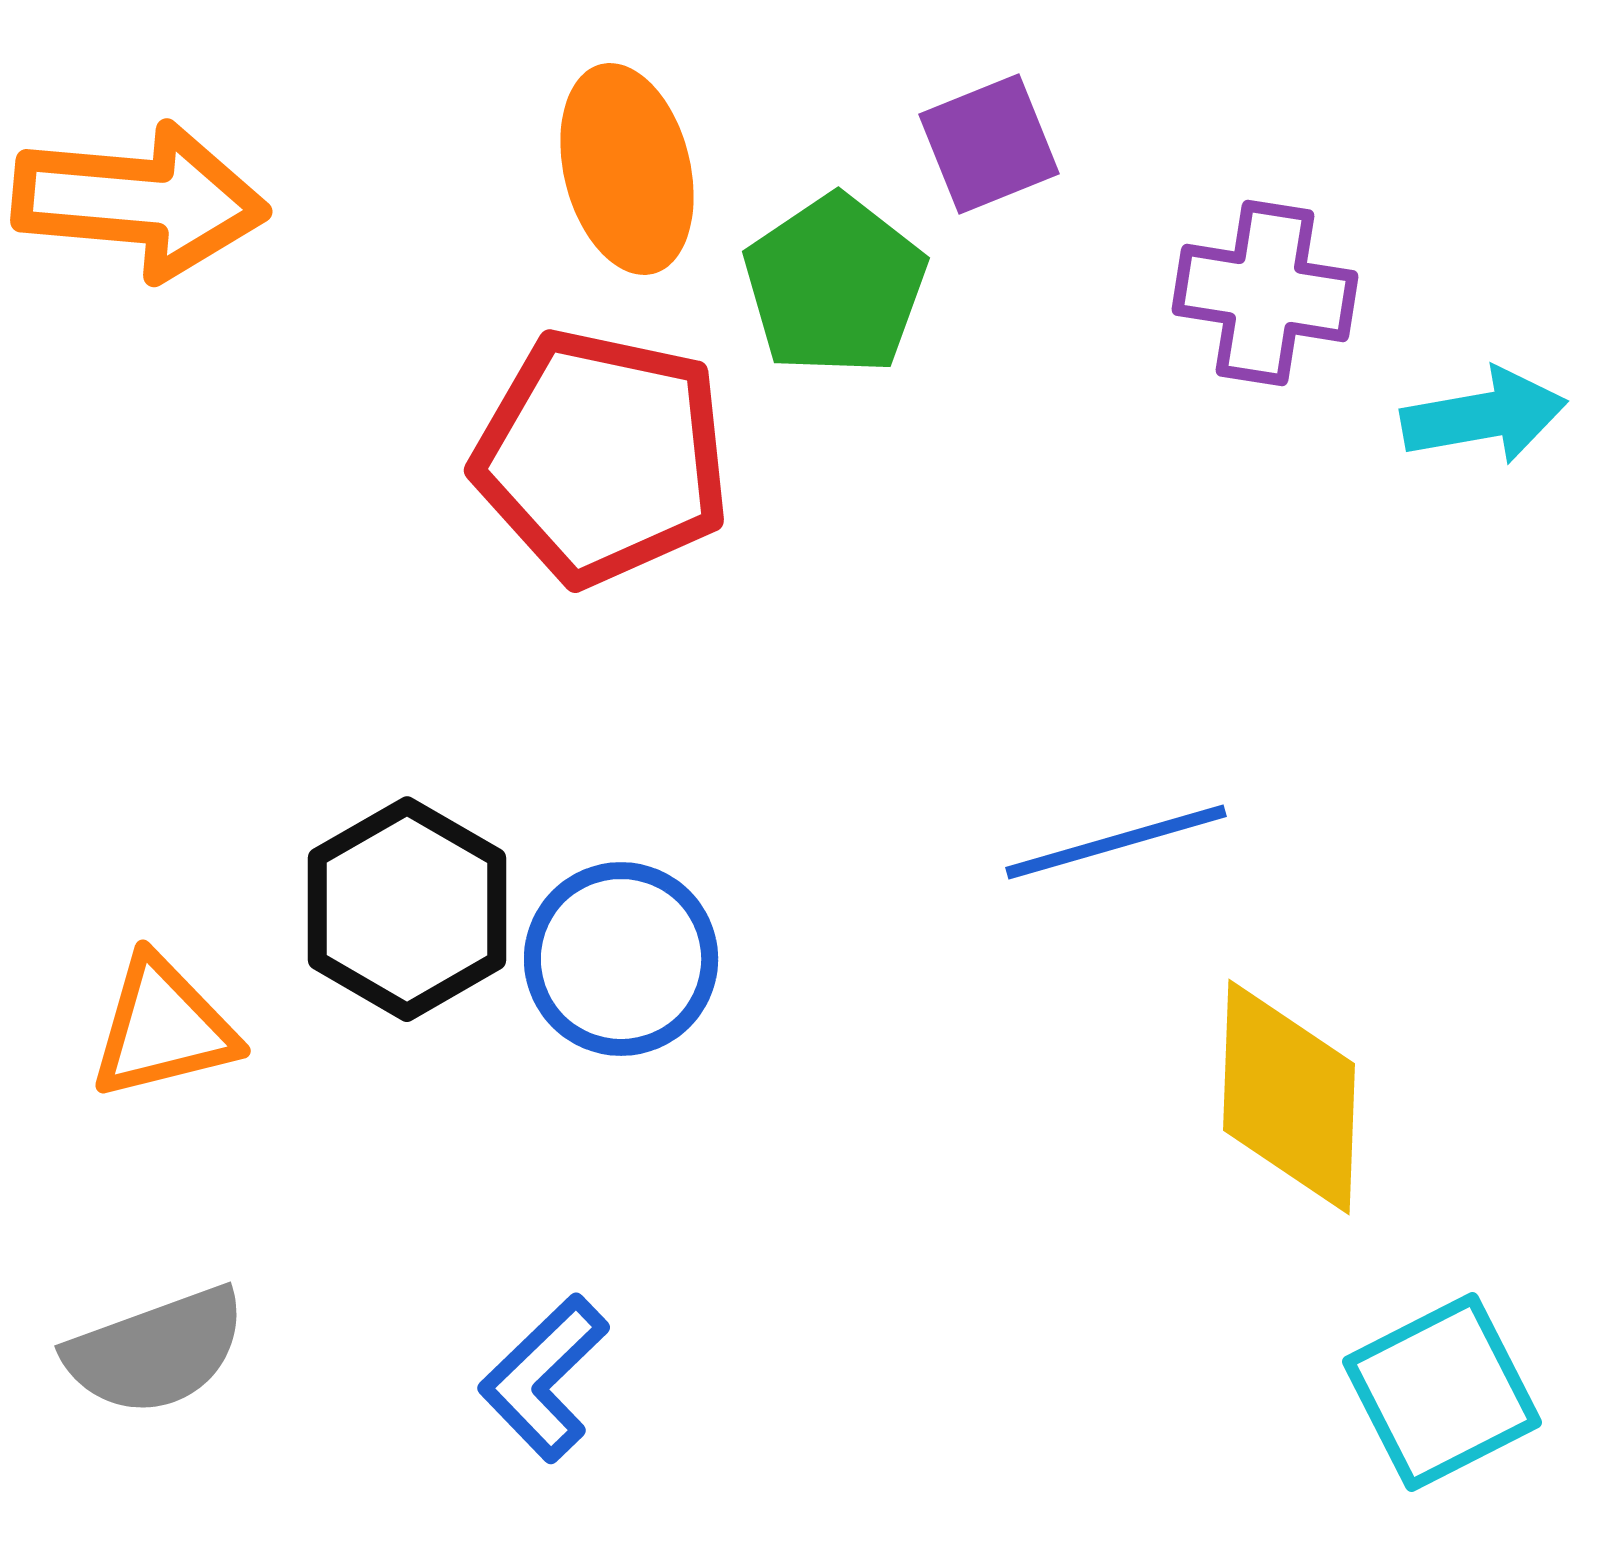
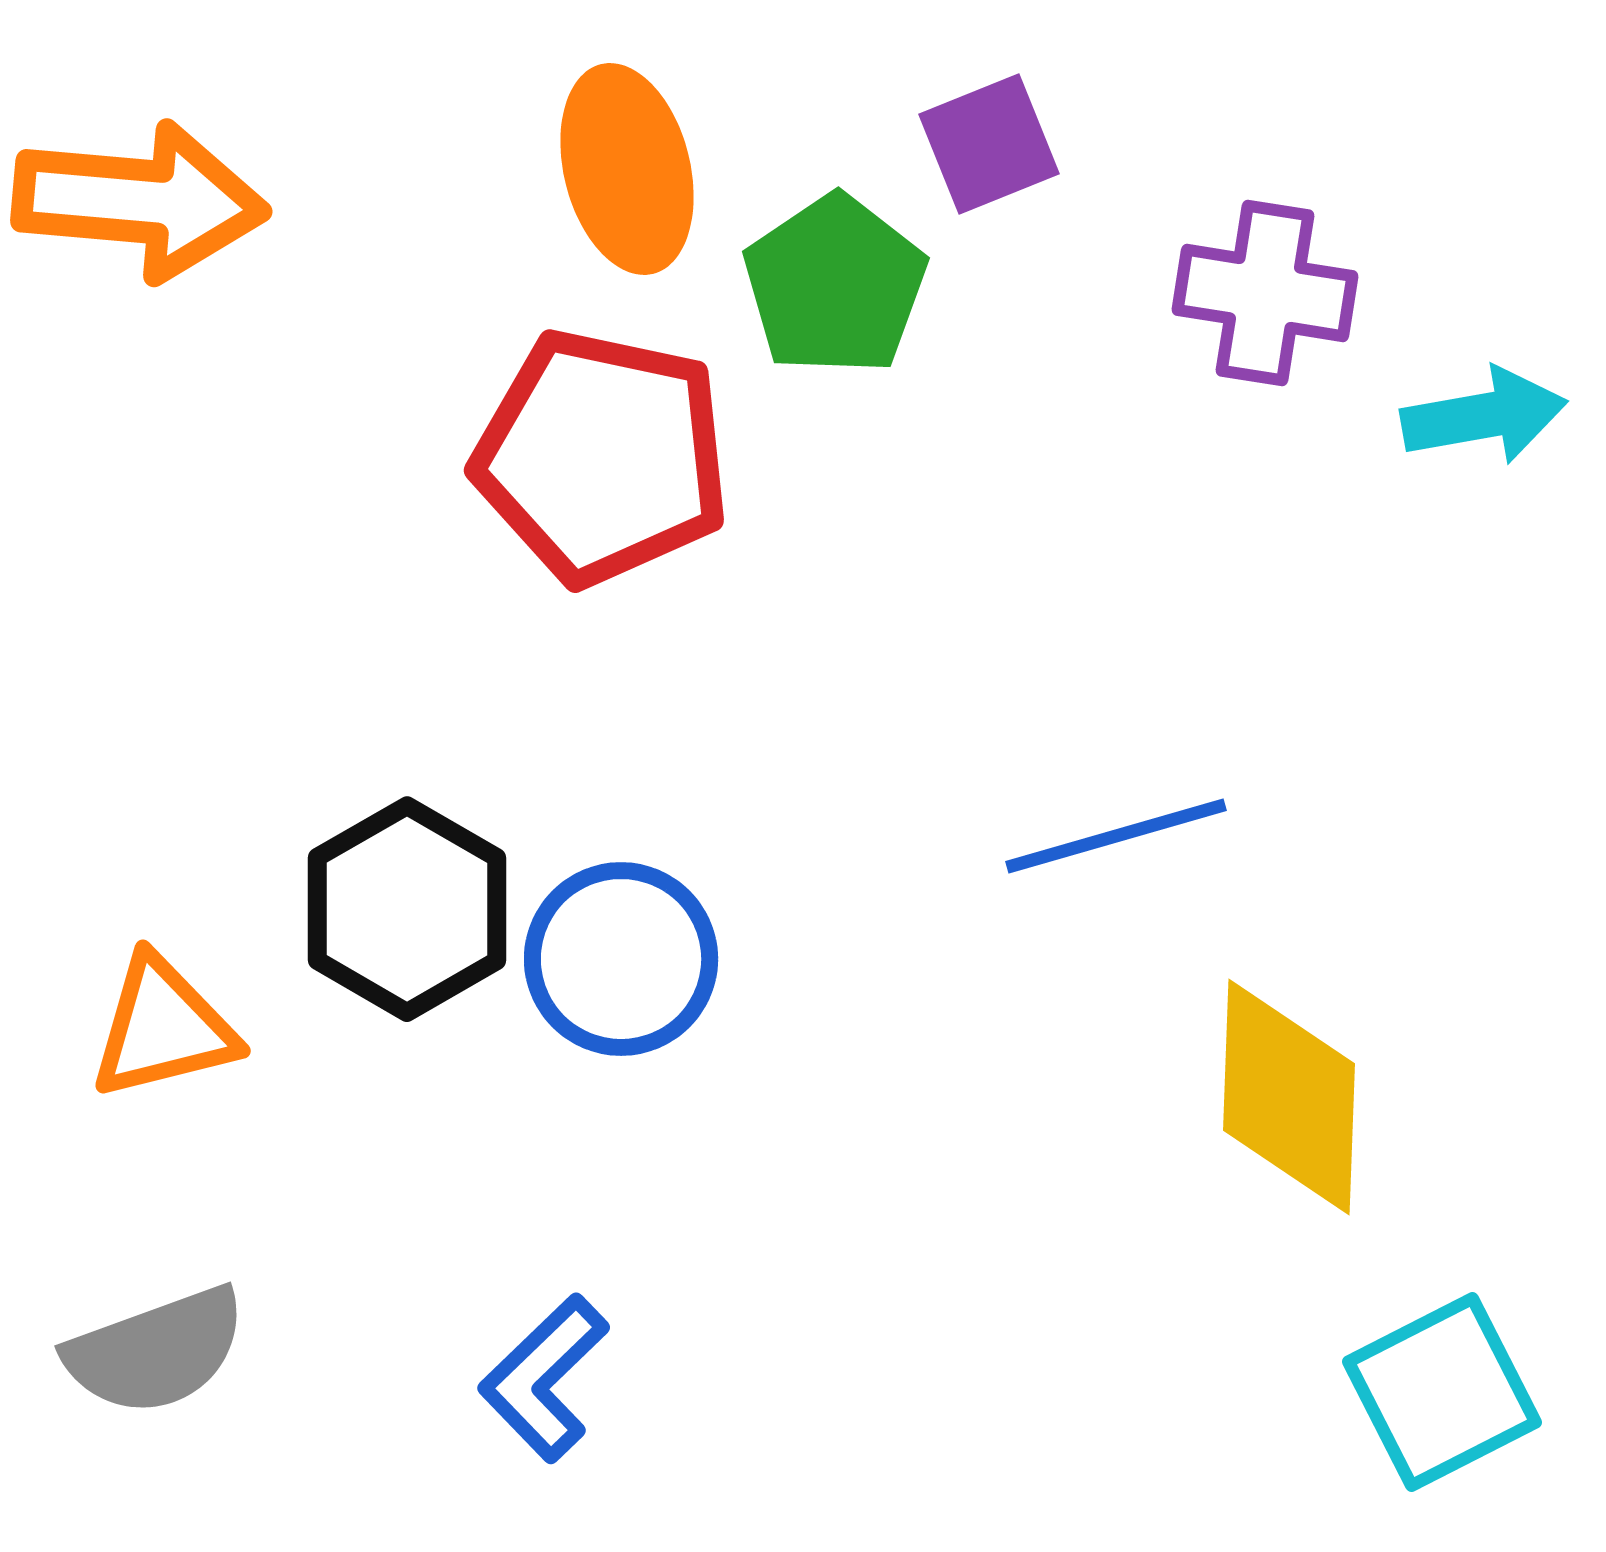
blue line: moved 6 px up
